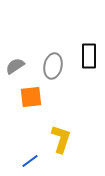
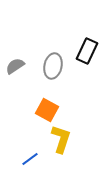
black rectangle: moved 2 px left, 5 px up; rotated 25 degrees clockwise
orange square: moved 16 px right, 13 px down; rotated 35 degrees clockwise
blue line: moved 2 px up
